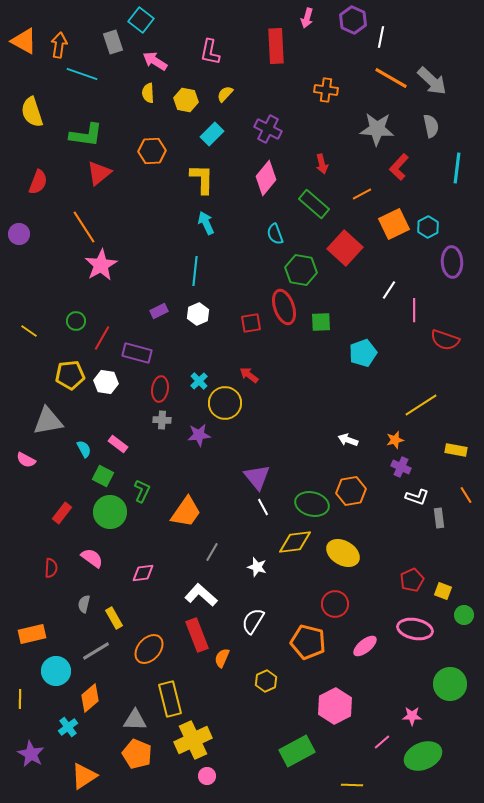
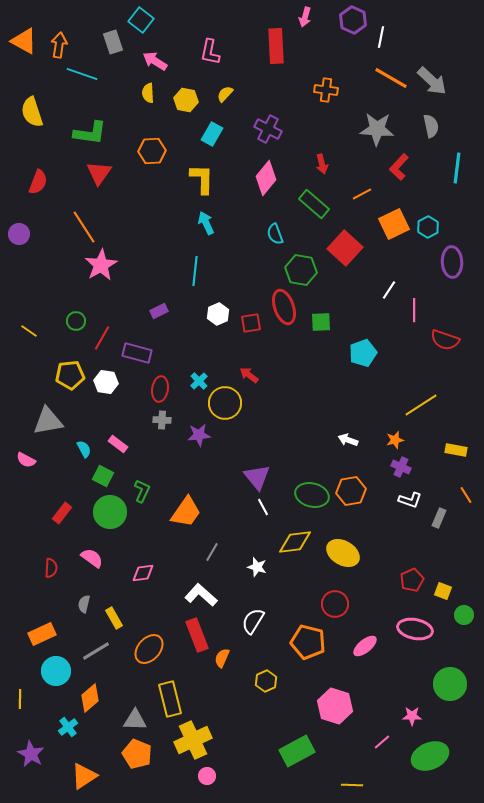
pink arrow at (307, 18): moved 2 px left, 1 px up
cyan rectangle at (212, 134): rotated 15 degrees counterclockwise
green L-shape at (86, 135): moved 4 px right, 2 px up
red triangle at (99, 173): rotated 16 degrees counterclockwise
white hexagon at (198, 314): moved 20 px right
white L-shape at (417, 497): moved 7 px left, 3 px down
green ellipse at (312, 504): moved 9 px up
gray rectangle at (439, 518): rotated 30 degrees clockwise
orange rectangle at (32, 634): moved 10 px right; rotated 12 degrees counterclockwise
pink hexagon at (335, 706): rotated 16 degrees counterclockwise
green ellipse at (423, 756): moved 7 px right
